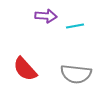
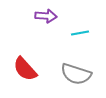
cyan line: moved 5 px right, 7 px down
gray semicircle: rotated 12 degrees clockwise
